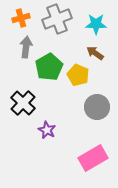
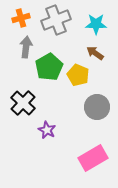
gray cross: moved 1 px left, 1 px down
